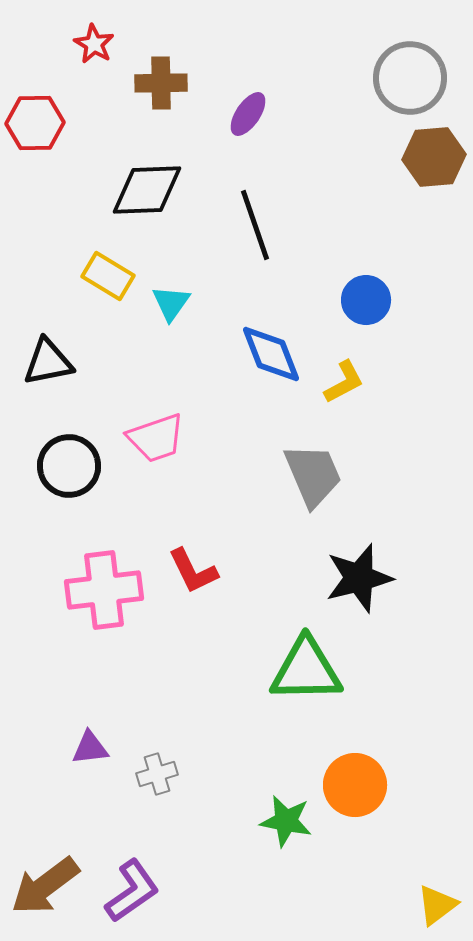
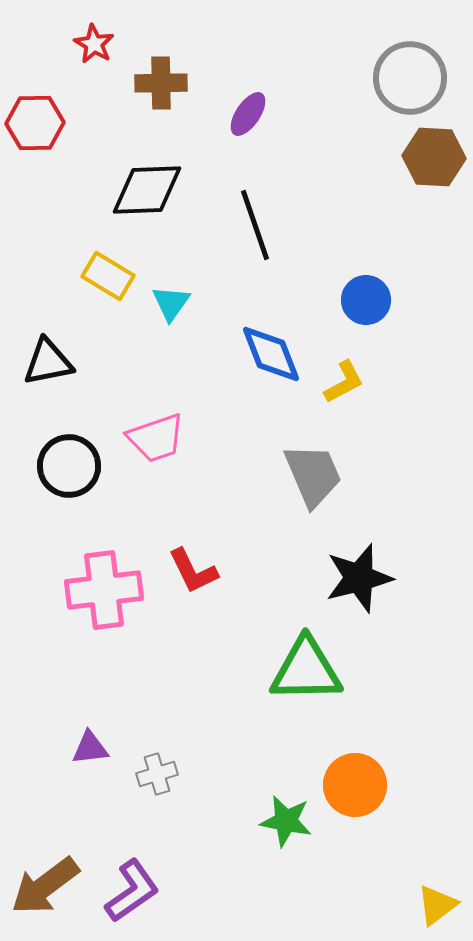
brown hexagon: rotated 8 degrees clockwise
